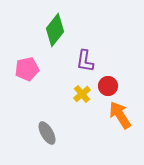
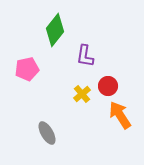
purple L-shape: moved 5 px up
